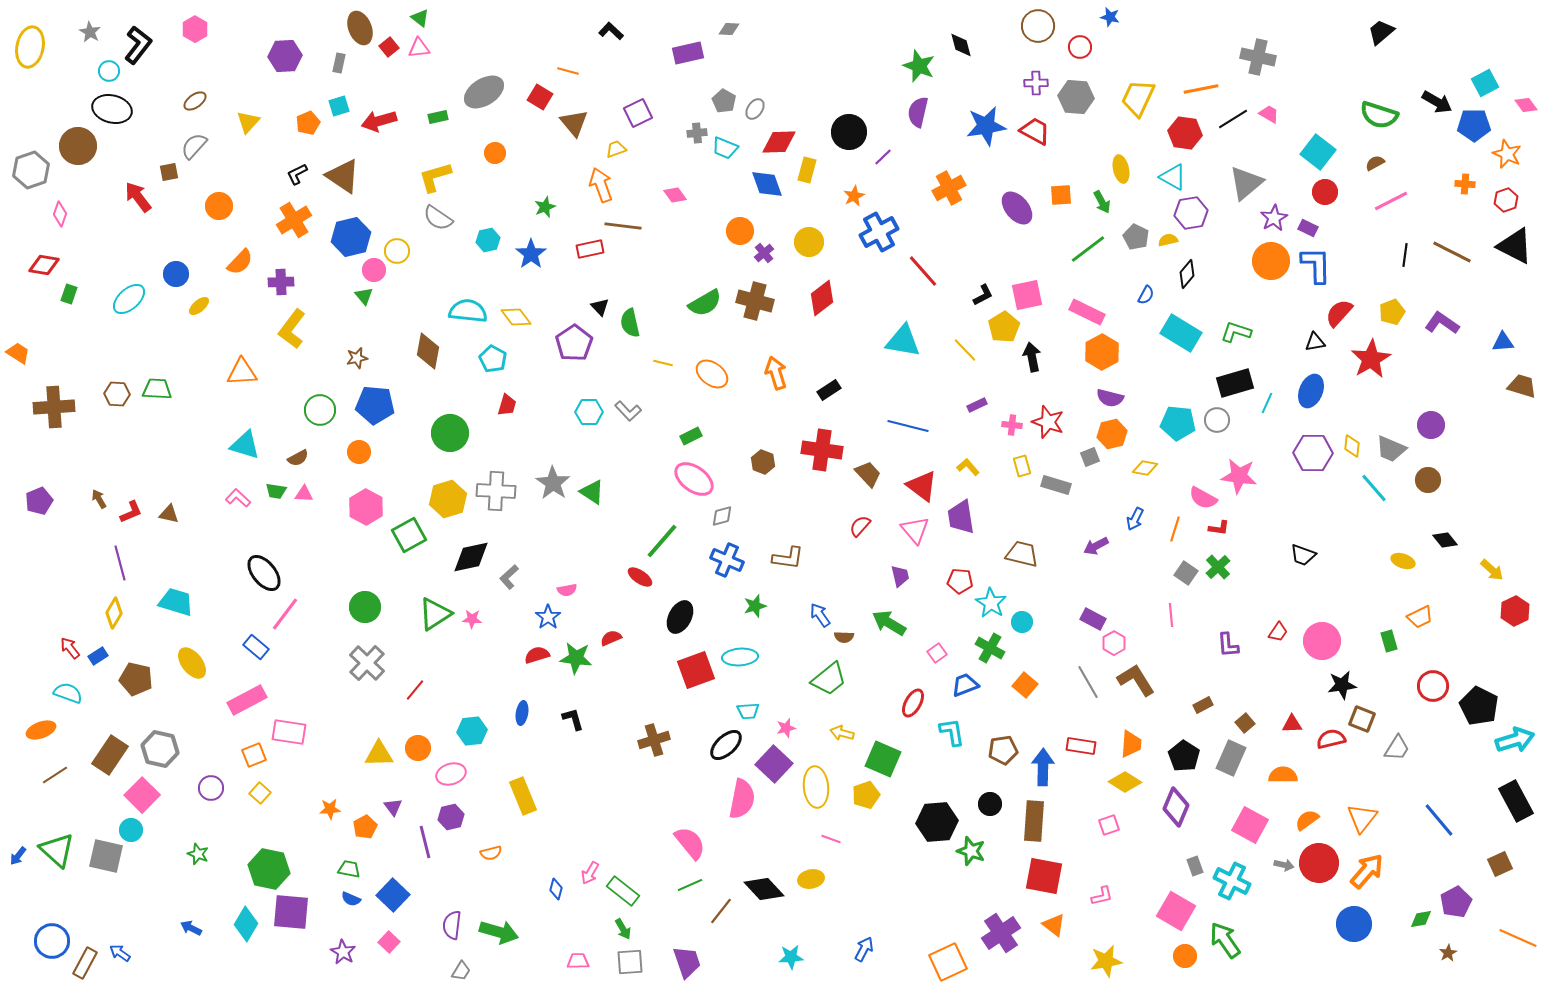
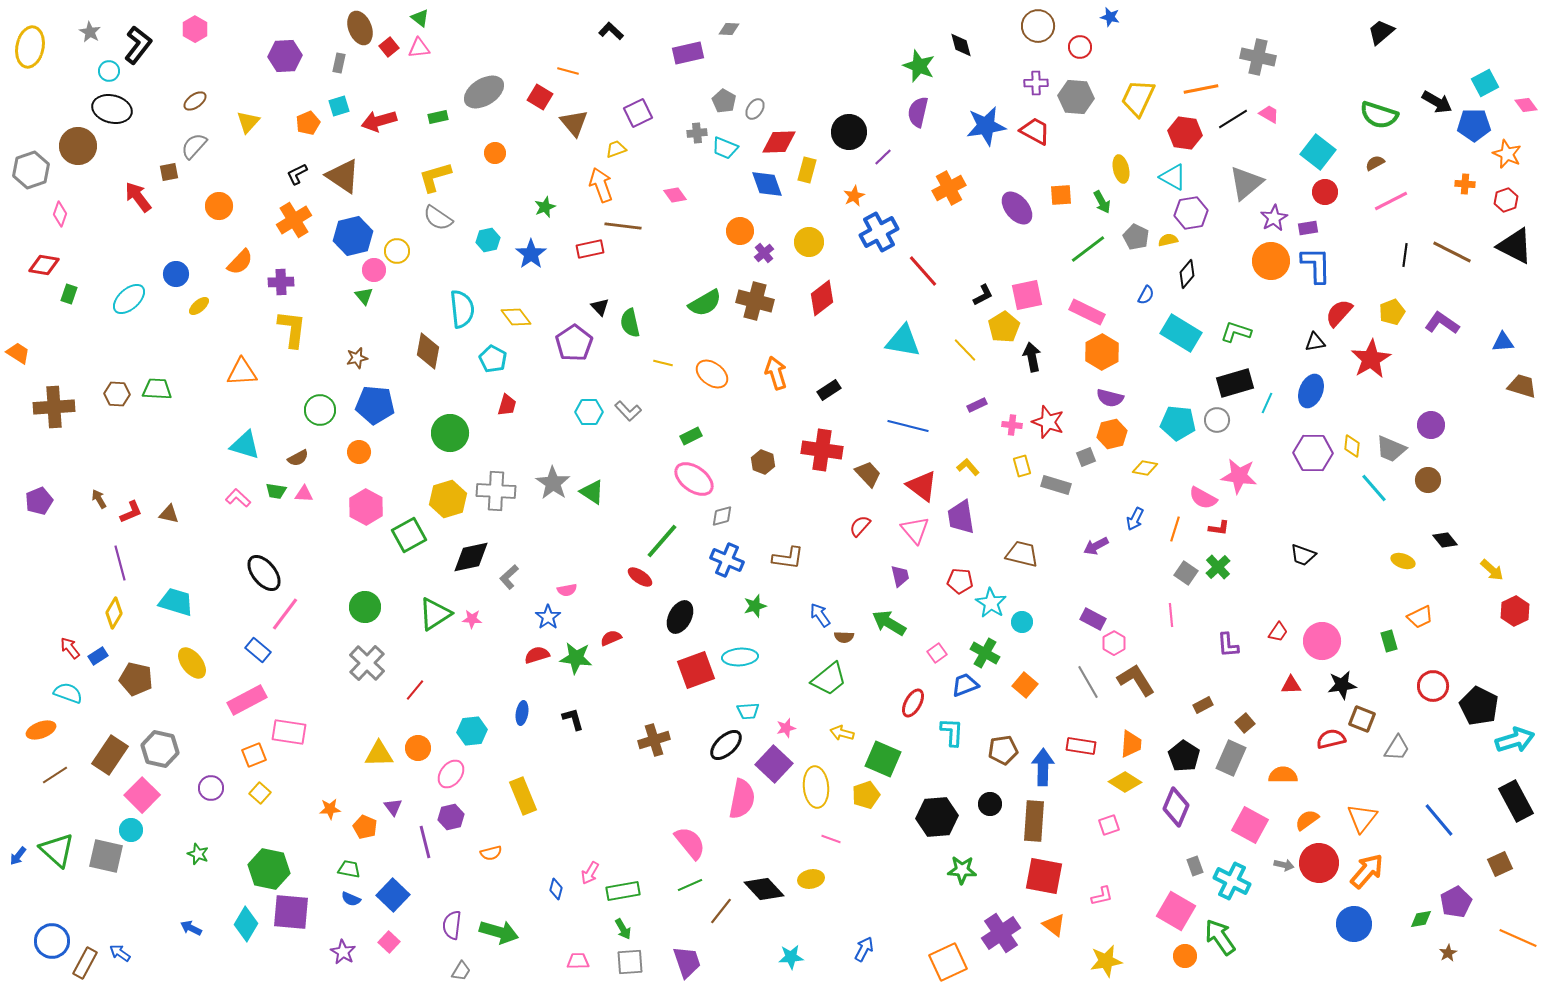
purple rectangle at (1308, 228): rotated 36 degrees counterclockwise
blue hexagon at (351, 237): moved 2 px right, 1 px up
cyan semicircle at (468, 311): moved 6 px left, 2 px up; rotated 78 degrees clockwise
yellow L-shape at (292, 329): rotated 150 degrees clockwise
gray square at (1090, 457): moved 4 px left
blue rectangle at (256, 647): moved 2 px right, 3 px down
green cross at (990, 648): moved 5 px left, 5 px down
red triangle at (1292, 724): moved 1 px left, 39 px up
cyan L-shape at (952, 732): rotated 12 degrees clockwise
pink ellipse at (451, 774): rotated 36 degrees counterclockwise
black hexagon at (937, 822): moved 5 px up
orange pentagon at (365, 827): rotated 20 degrees counterclockwise
green star at (971, 851): moved 9 px left, 19 px down; rotated 16 degrees counterclockwise
green rectangle at (623, 891): rotated 48 degrees counterclockwise
green arrow at (1225, 940): moved 5 px left, 3 px up
